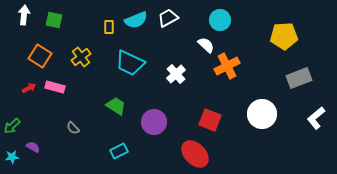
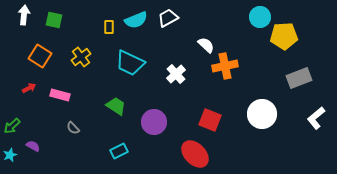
cyan circle: moved 40 px right, 3 px up
orange cross: moved 2 px left; rotated 15 degrees clockwise
pink rectangle: moved 5 px right, 8 px down
purple semicircle: moved 1 px up
cyan star: moved 2 px left, 2 px up; rotated 16 degrees counterclockwise
